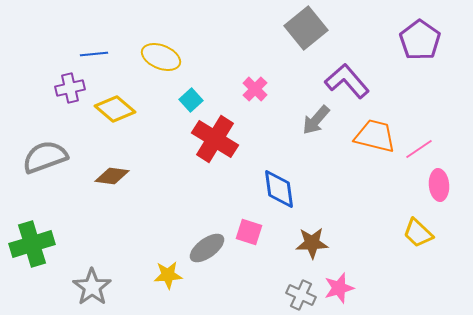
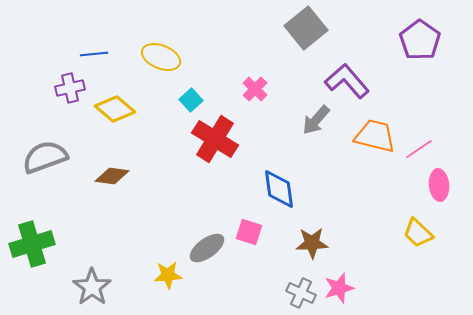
gray cross: moved 2 px up
